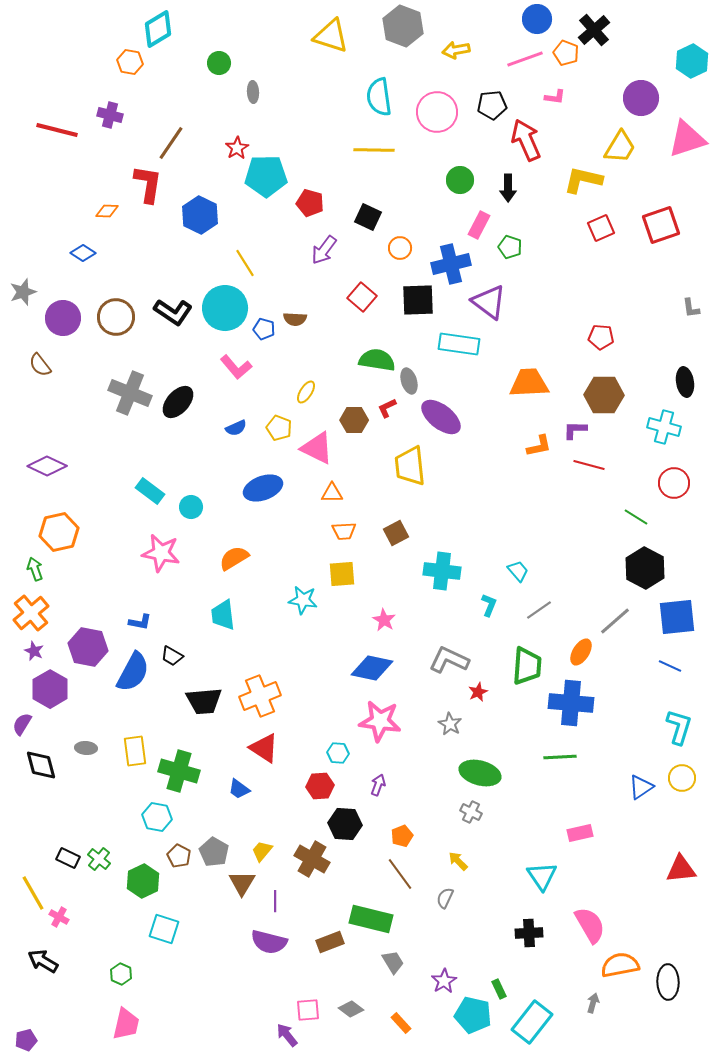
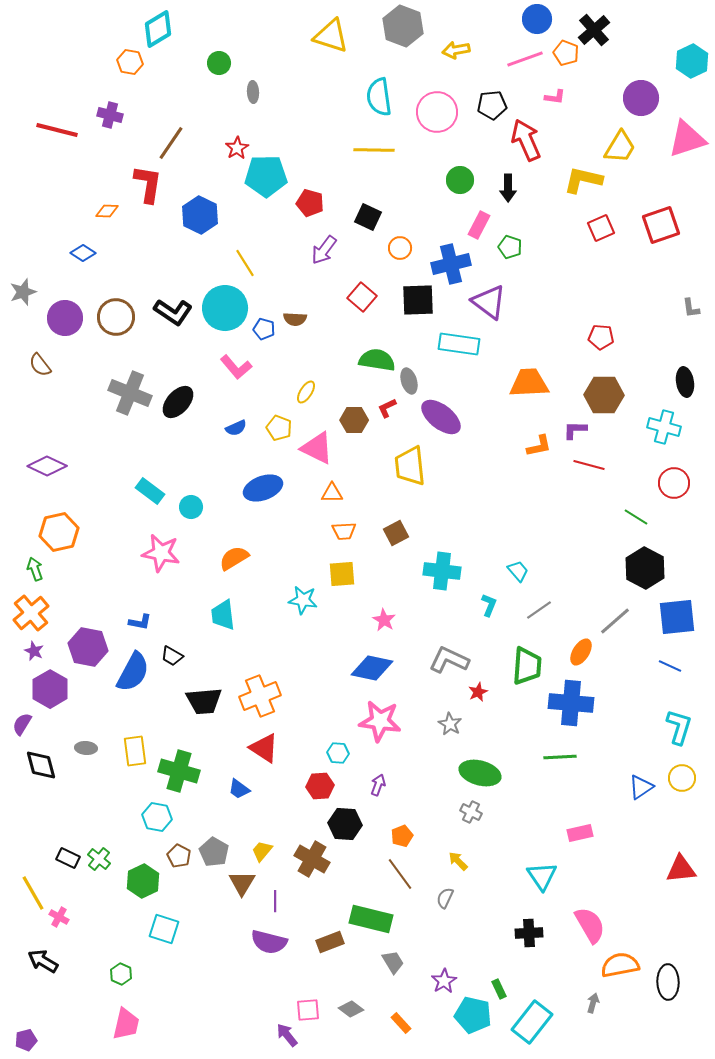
purple circle at (63, 318): moved 2 px right
